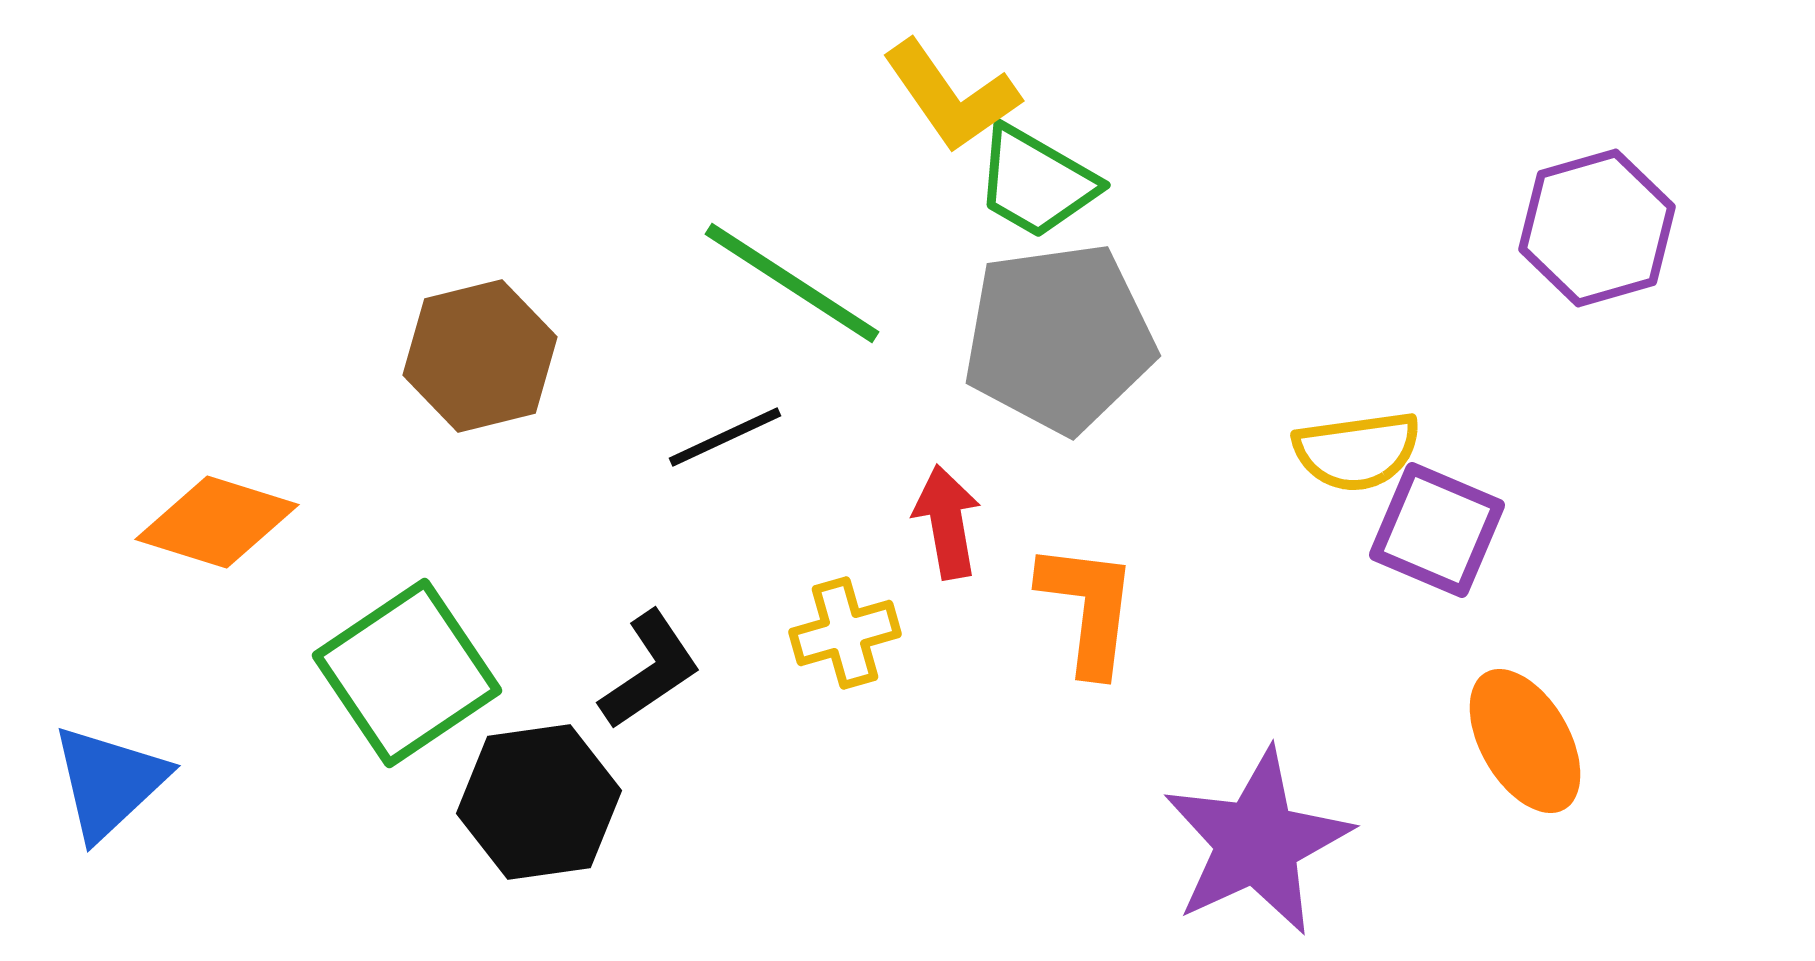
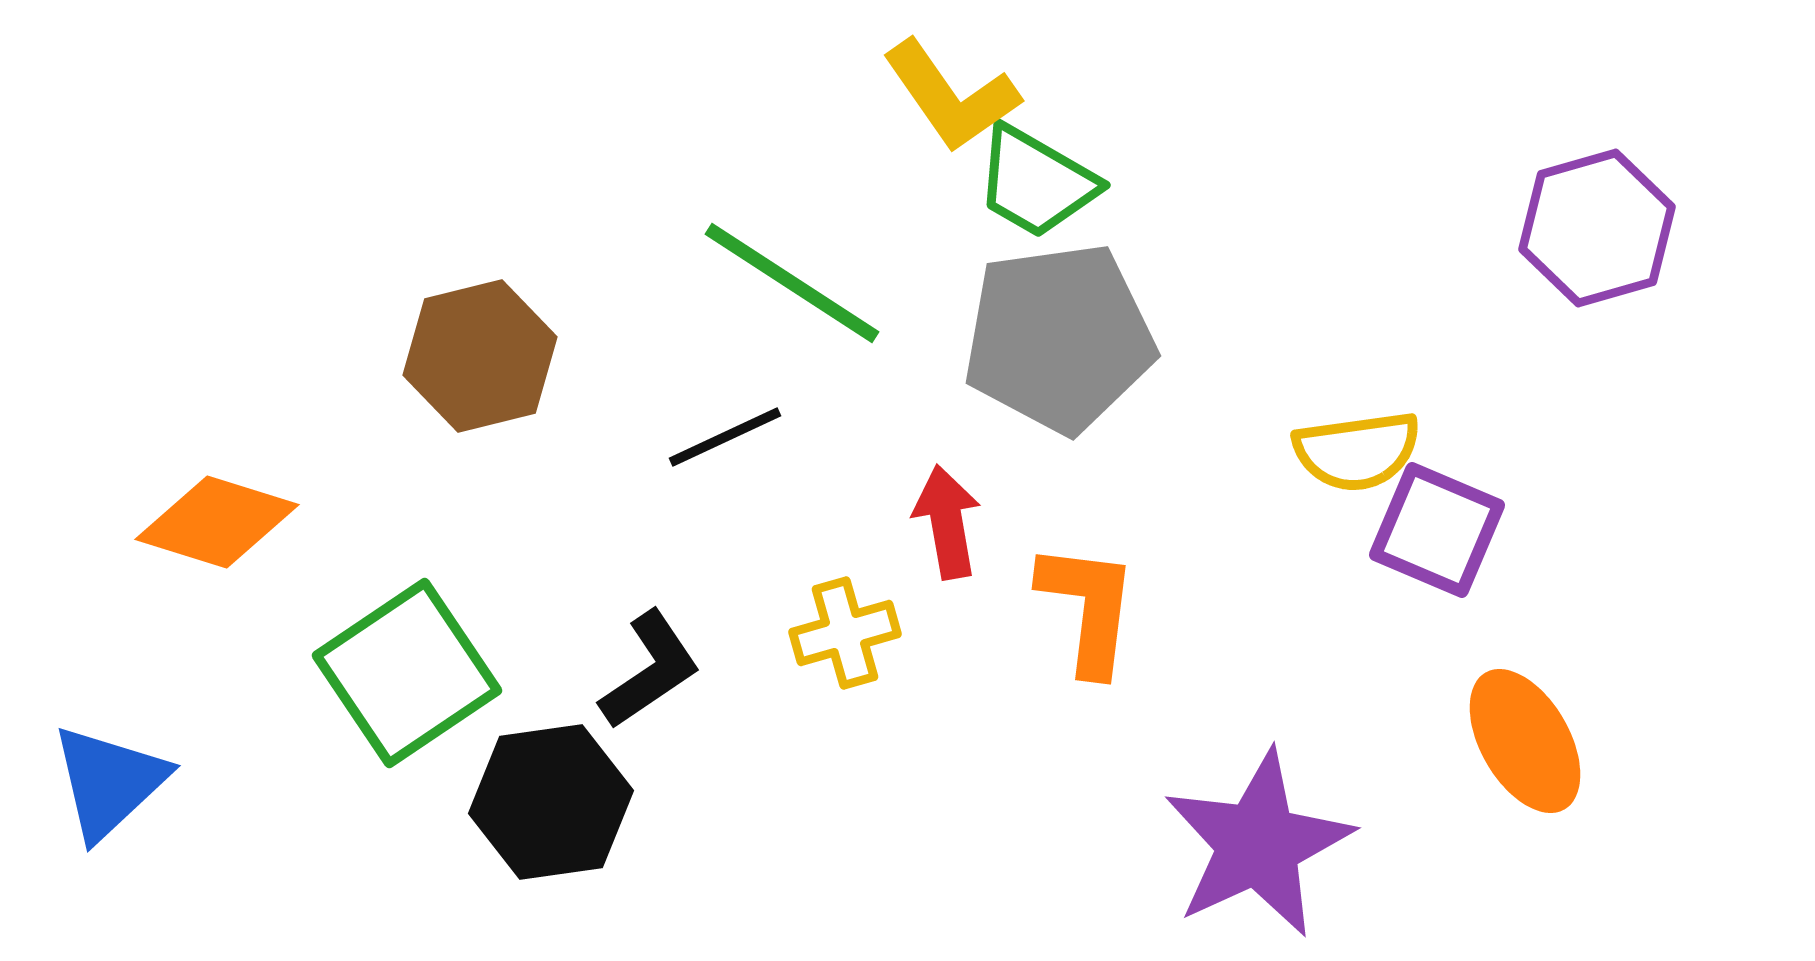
black hexagon: moved 12 px right
purple star: moved 1 px right, 2 px down
